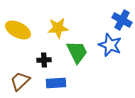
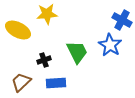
yellow star: moved 11 px left, 14 px up
blue star: rotated 10 degrees clockwise
black cross: rotated 16 degrees counterclockwise
brown trapezoid: moved 1 px right, 1 px down
